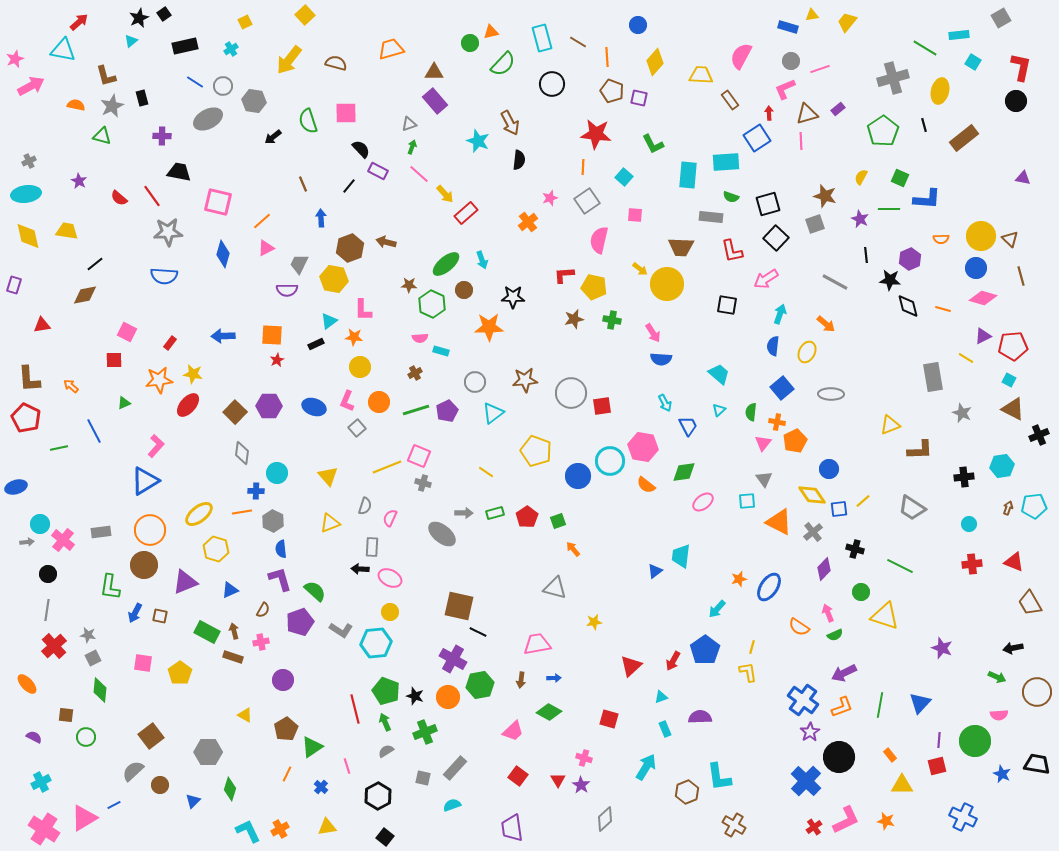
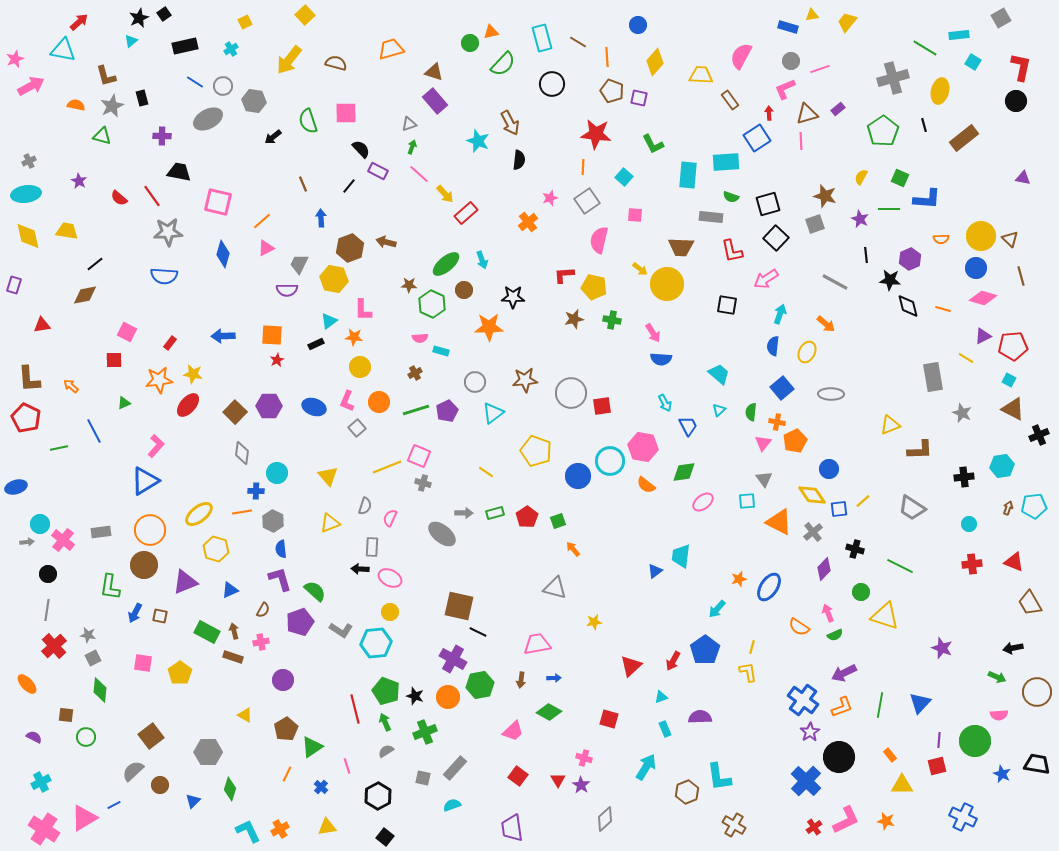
brown triangle at (434, 72): rotated 18 degrees clockwise
